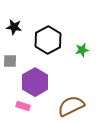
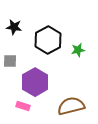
green star: moved 4 px left
brown semicircle: rotated 12 degrees clockwise
